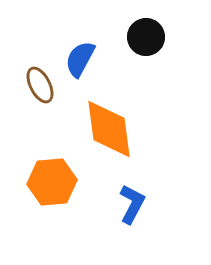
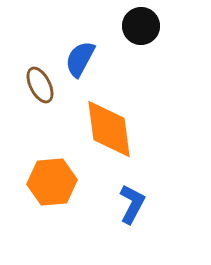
black circle: moved 5 px left, 11 px up
